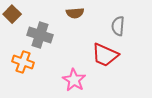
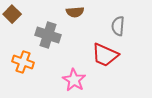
brown semicircle: moved 1 px up
gray cross: moved 8 px right
